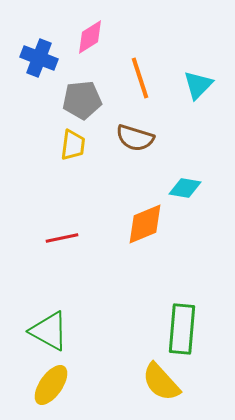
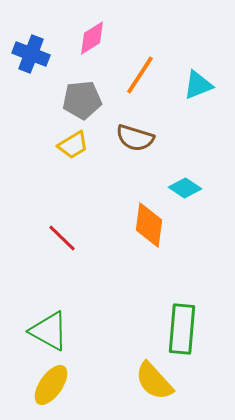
pink diamond: moved 2 px right, 1 px down
blue cross: moved 8 px left, 4 px up
orange line: moved 3 px up; rotated 51 degrees clockwise
cyan triangle: rotated 24 degrees clockwise
yellow trapezoid: rotated 52 degrees clockwise
cyan diamond: rotated 24 degrees clockwise
orange diamond: moved 4 px right, 1 px down; rotated 60 degrees counterclockwise
red line: rotated 56 degrees clockwise
yellow semicircle: moved 7 px left, 1 px up
